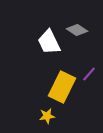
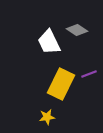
purple line: rotated 28 degrees clockwise
yellow rectangle: moved 1 px left, 3 px up
yellow star: moved 1 px down
